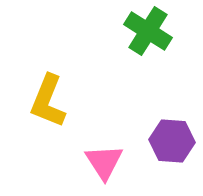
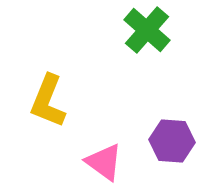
green cross: moved 1 px left, 1 px up; rotated 9 degrees clockwise
pink triangle: rotated 21 degrees counterclockwise
